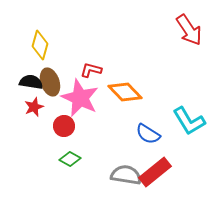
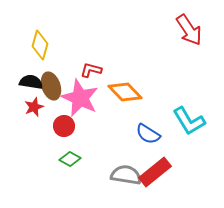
brown ellipse: moved 1 px right, 4 px down
